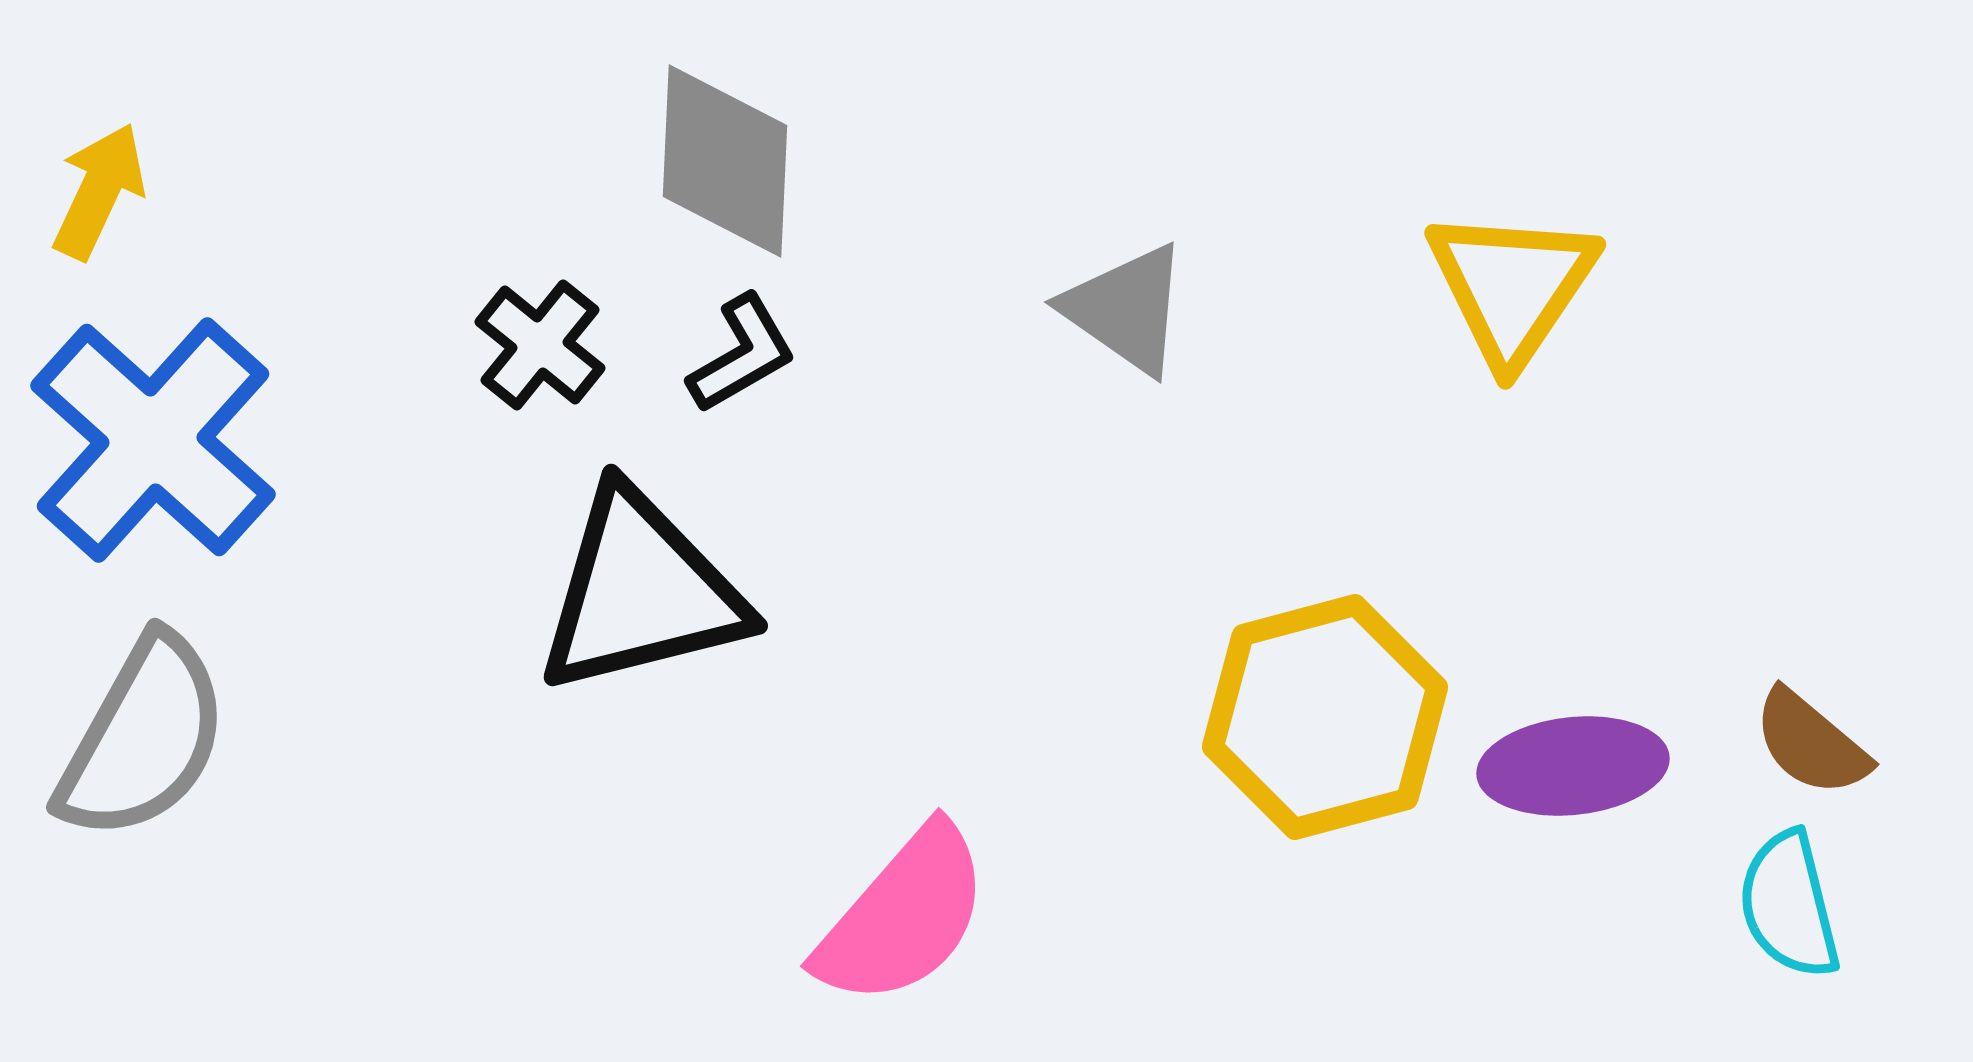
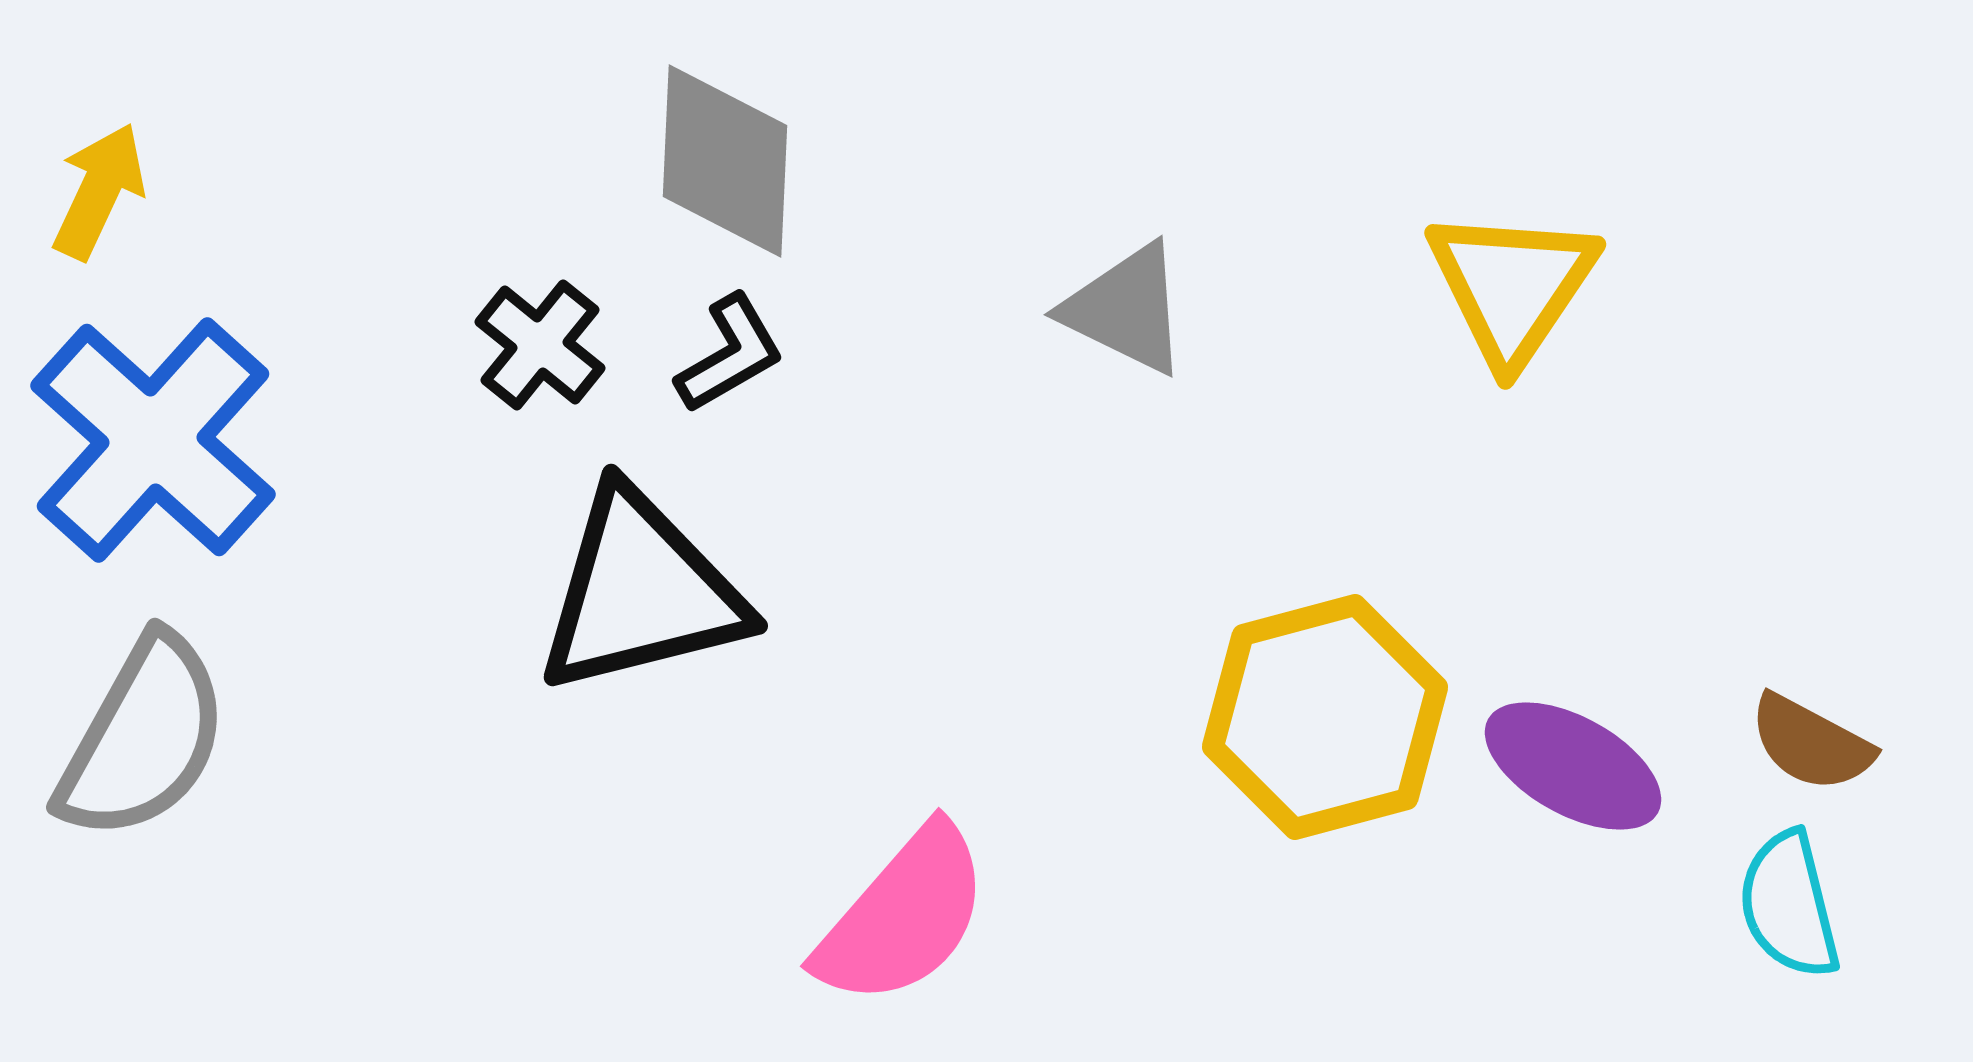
gray triangle: rotated 9 degrees counterclockwise
black L-shape: moved 12 px left
brown semicircle: rotated 12 degrees counterclockwise
purple ellipse: rotated 35 degrees clockwise
